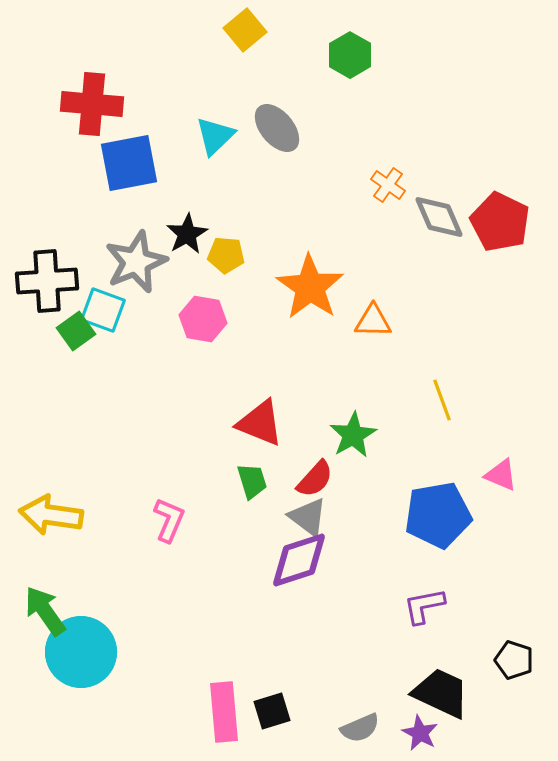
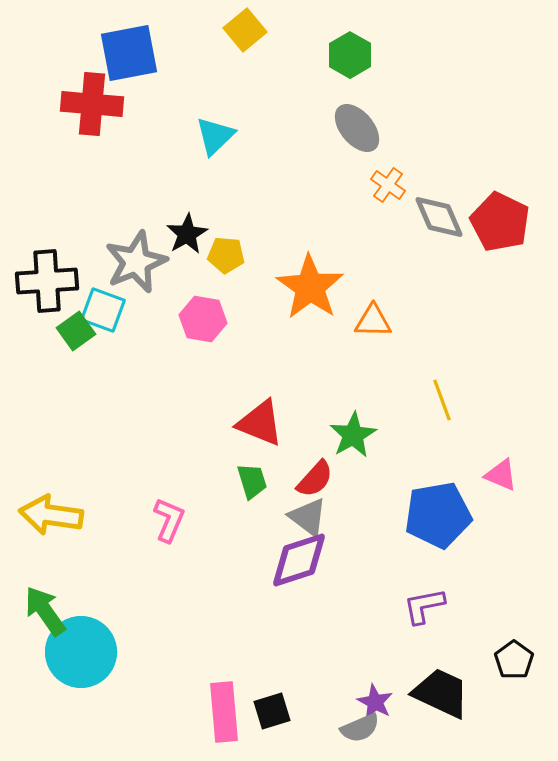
gray ellipse: moved 80 px right
blue square: moved 110 px up
black pentagon: rotated 18 degrees clockwise
purple star: moved 45 px left, 31 px up
